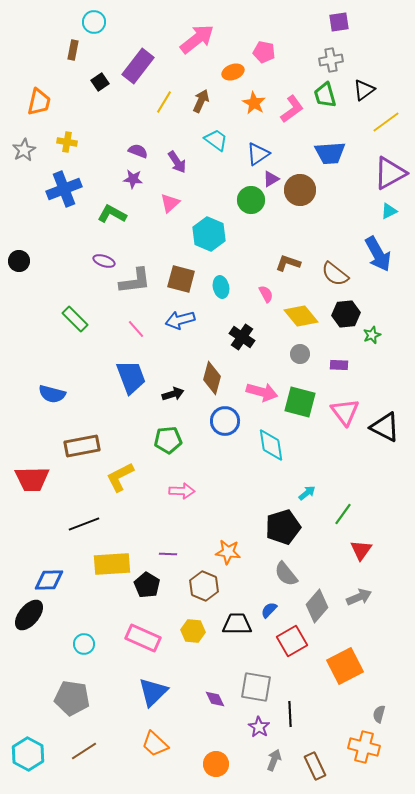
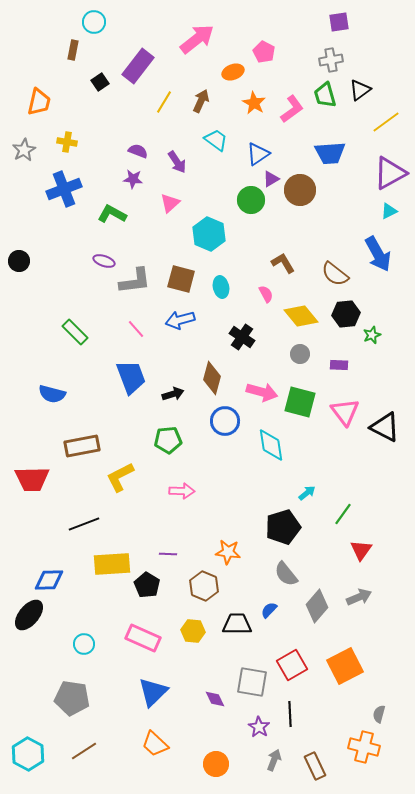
pink pentagon at (264, 52): rotated 15 degrees clockwise
black triangle at (364, 90): moved 4 px left
brown L-shape at (288, 263): moved 5 px left; rotated 40 degrees clockwise
green rectangle at (75, 319): moved 13 px down
red square at (292, 641): moved 24 px down
gray square at (256, 687): moved 4 px left, 5 px up
